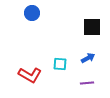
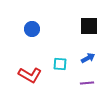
blue circle: moved 16 px down
black square: moved 3 px left, 1 px up
